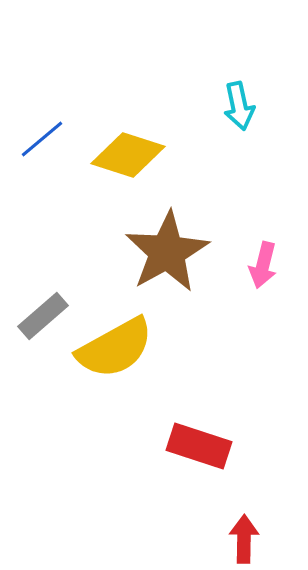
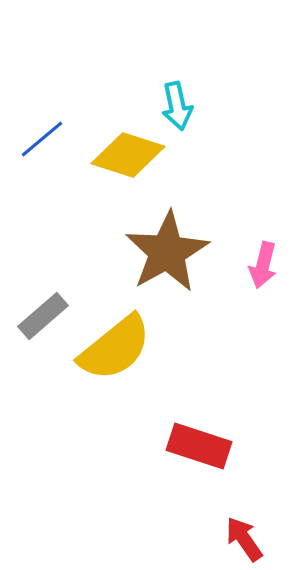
cyan arrow: moved 62 px left
yellow semicircle: rotated 10 degrees counterclockwise
red arrow: rotated 36 degrees counterclockwise
